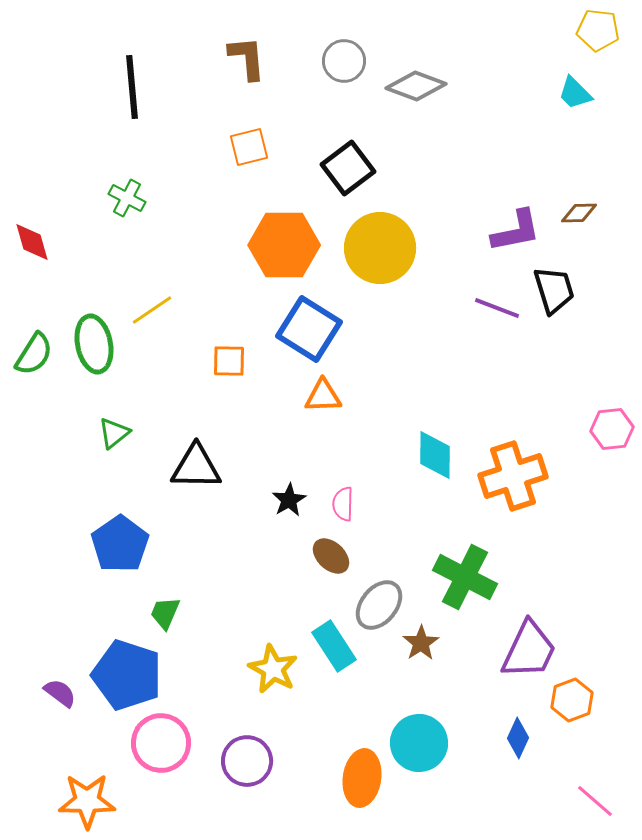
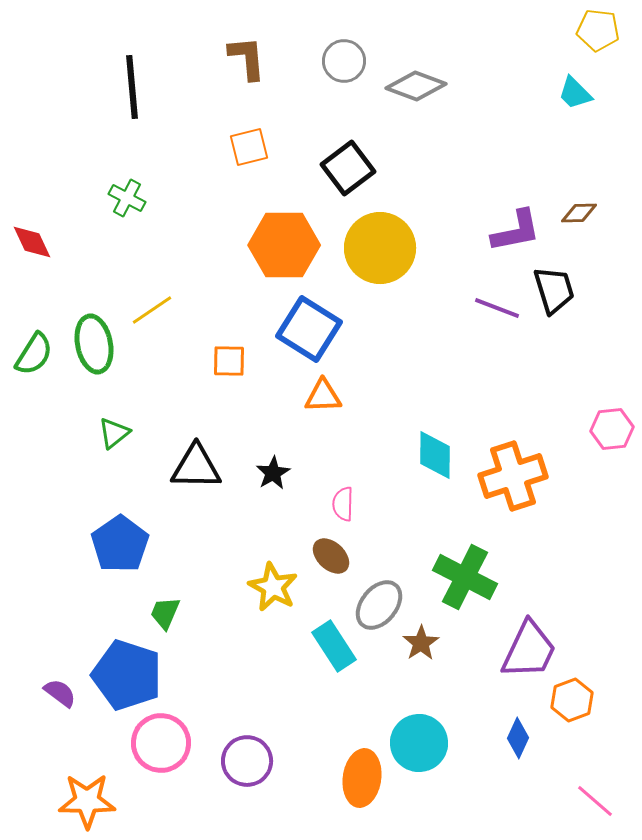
red diamond at (32, 242): rotated 9 degrees counterclockwise
black star at (289, 500): moved 16 px left, 27 px up
yellow star at (273, 669): moved 82 px up
